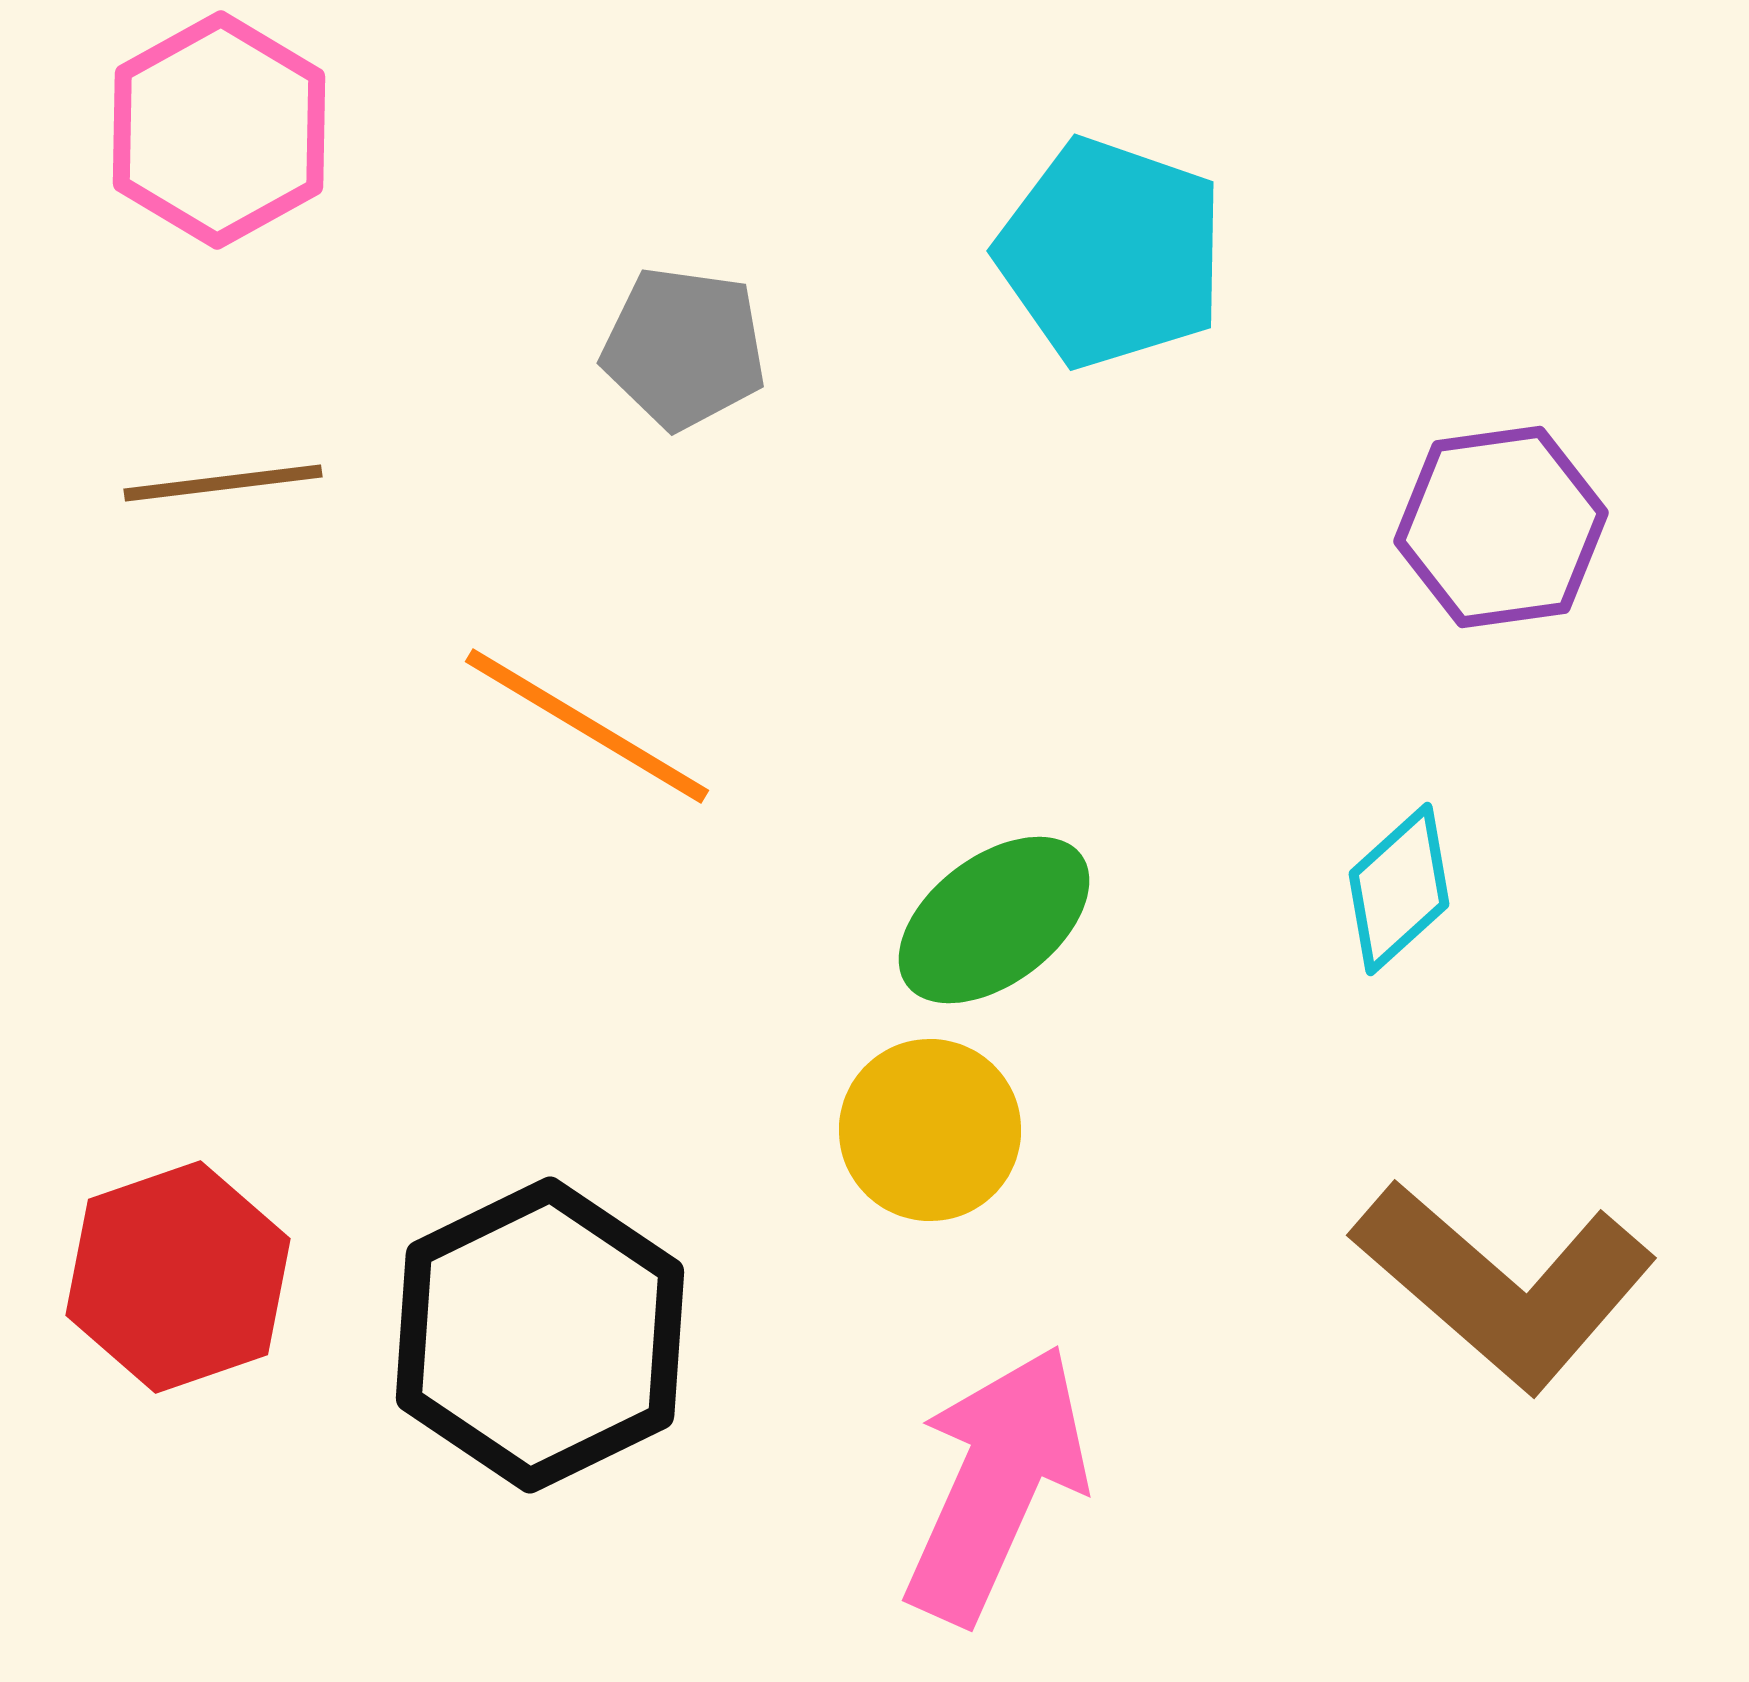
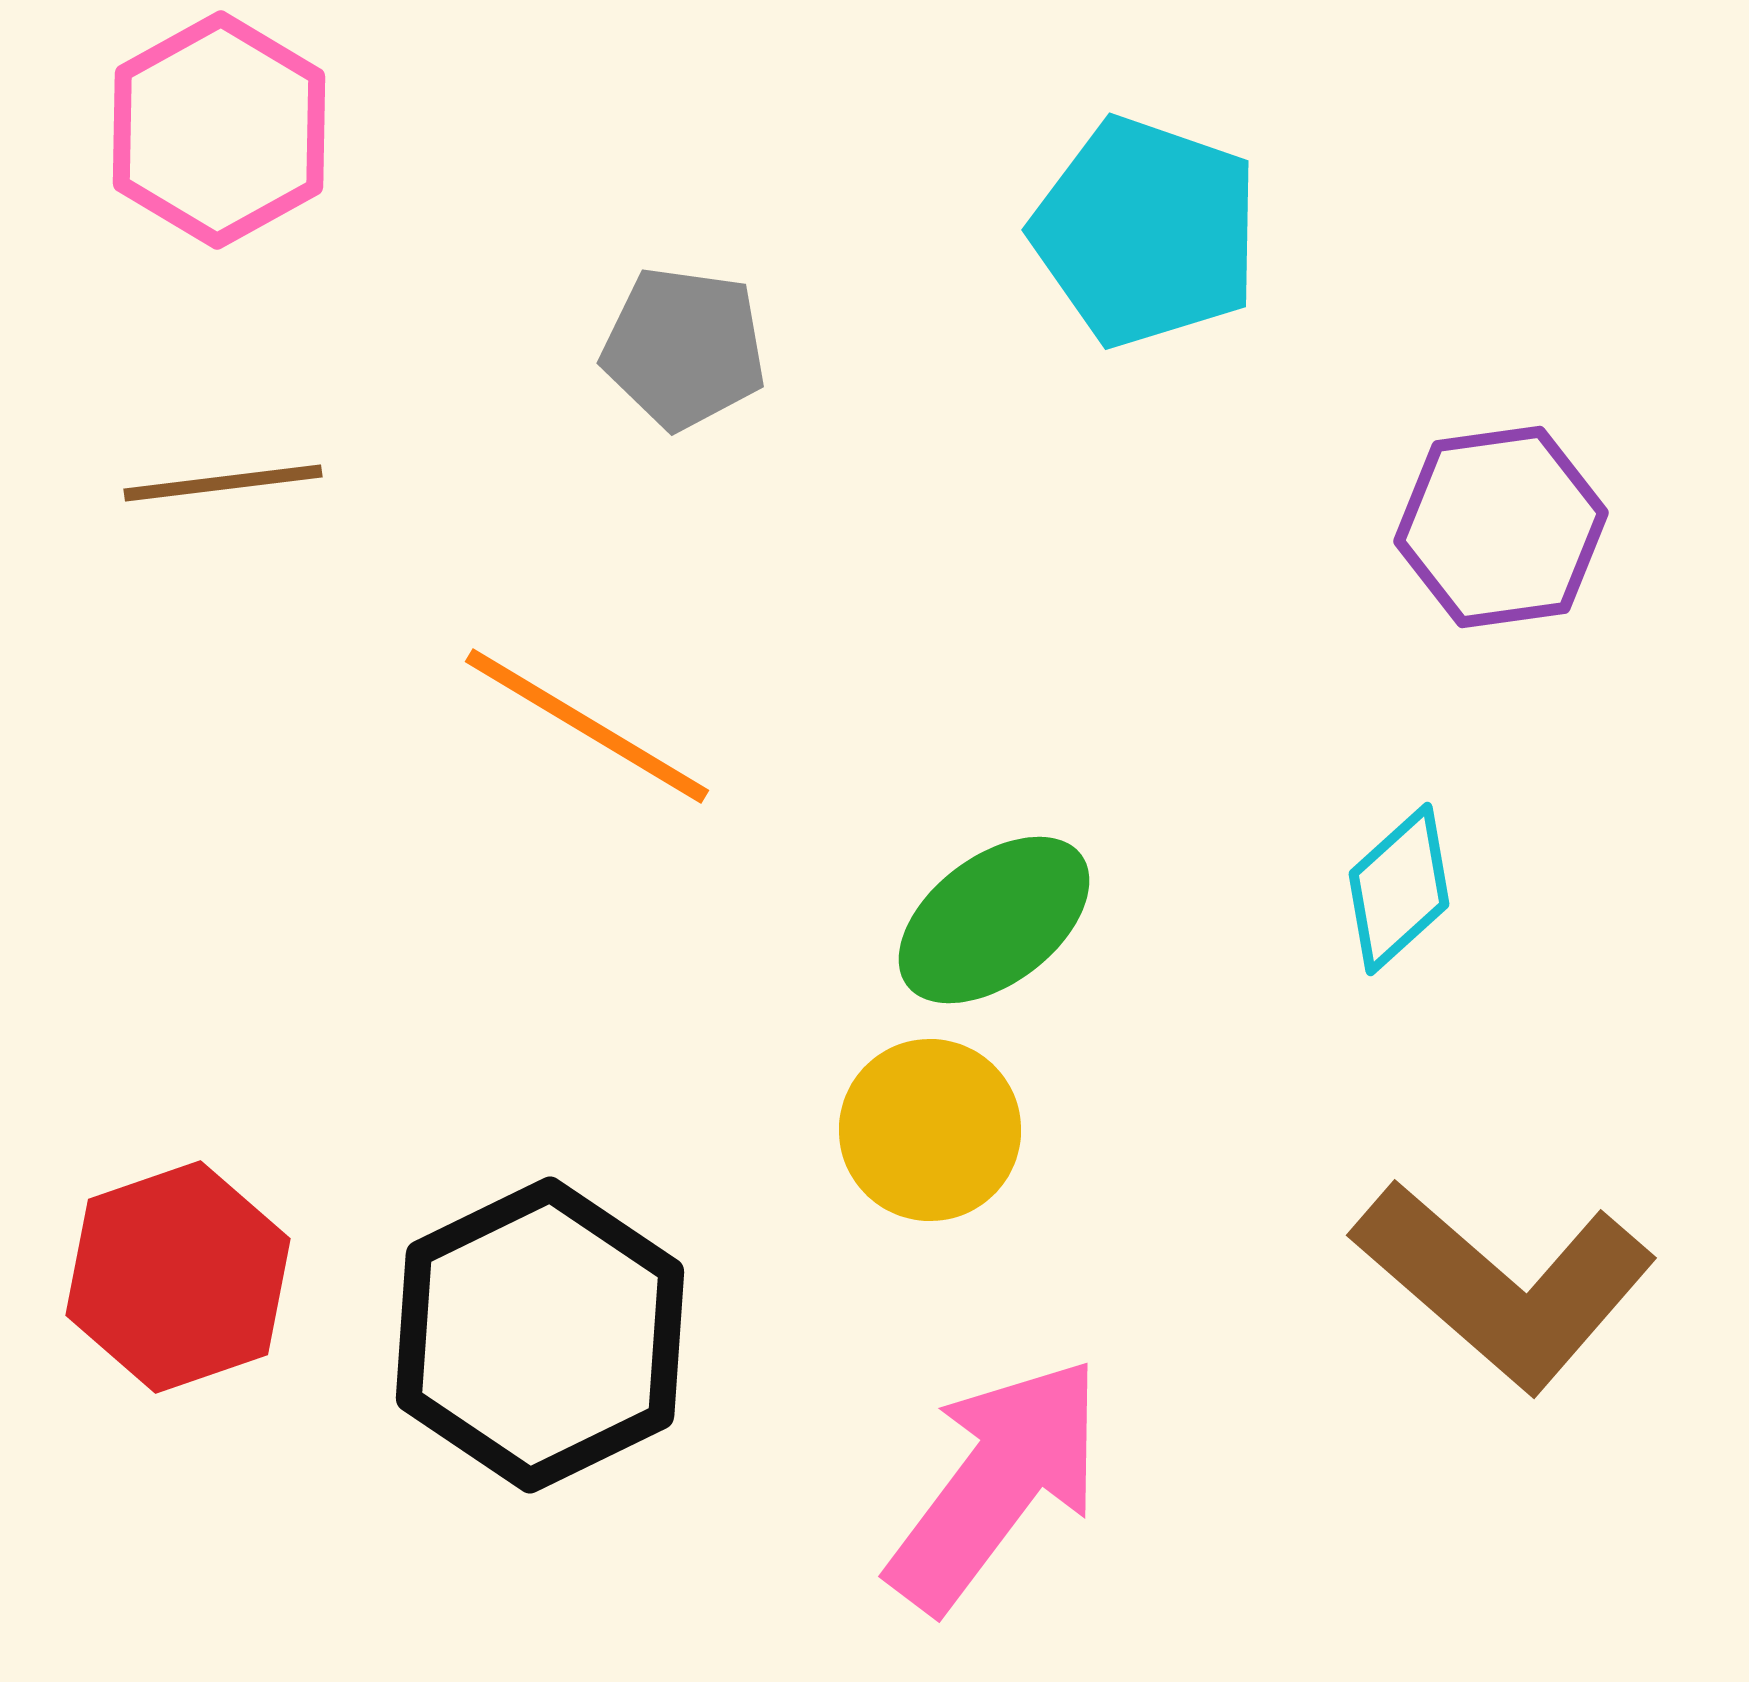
cyan pentagon: moved 35 px right, 21 px up
pink arrow: rotated 13 degrees clockwise
